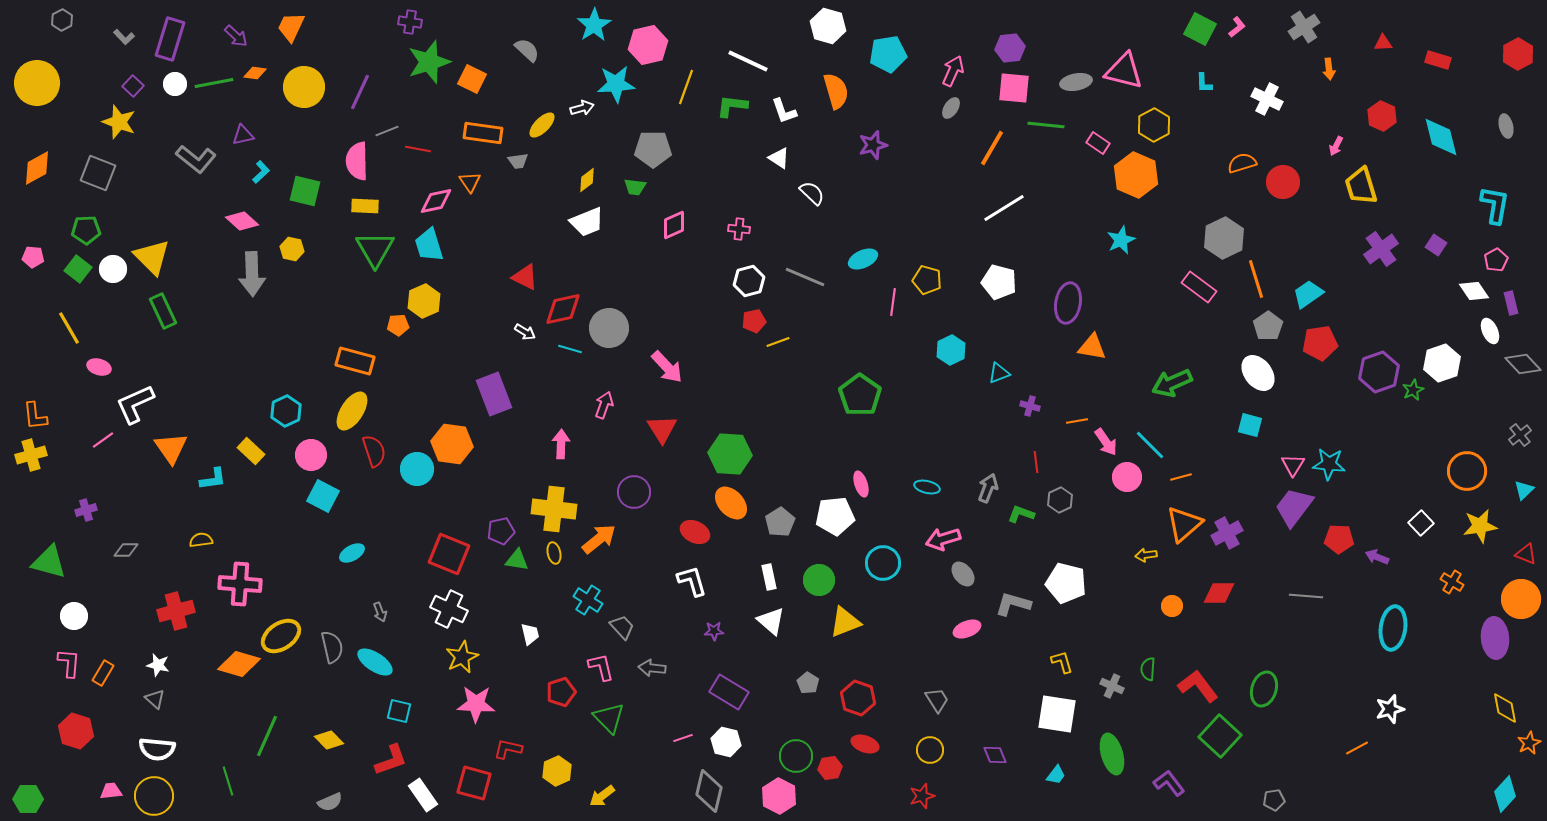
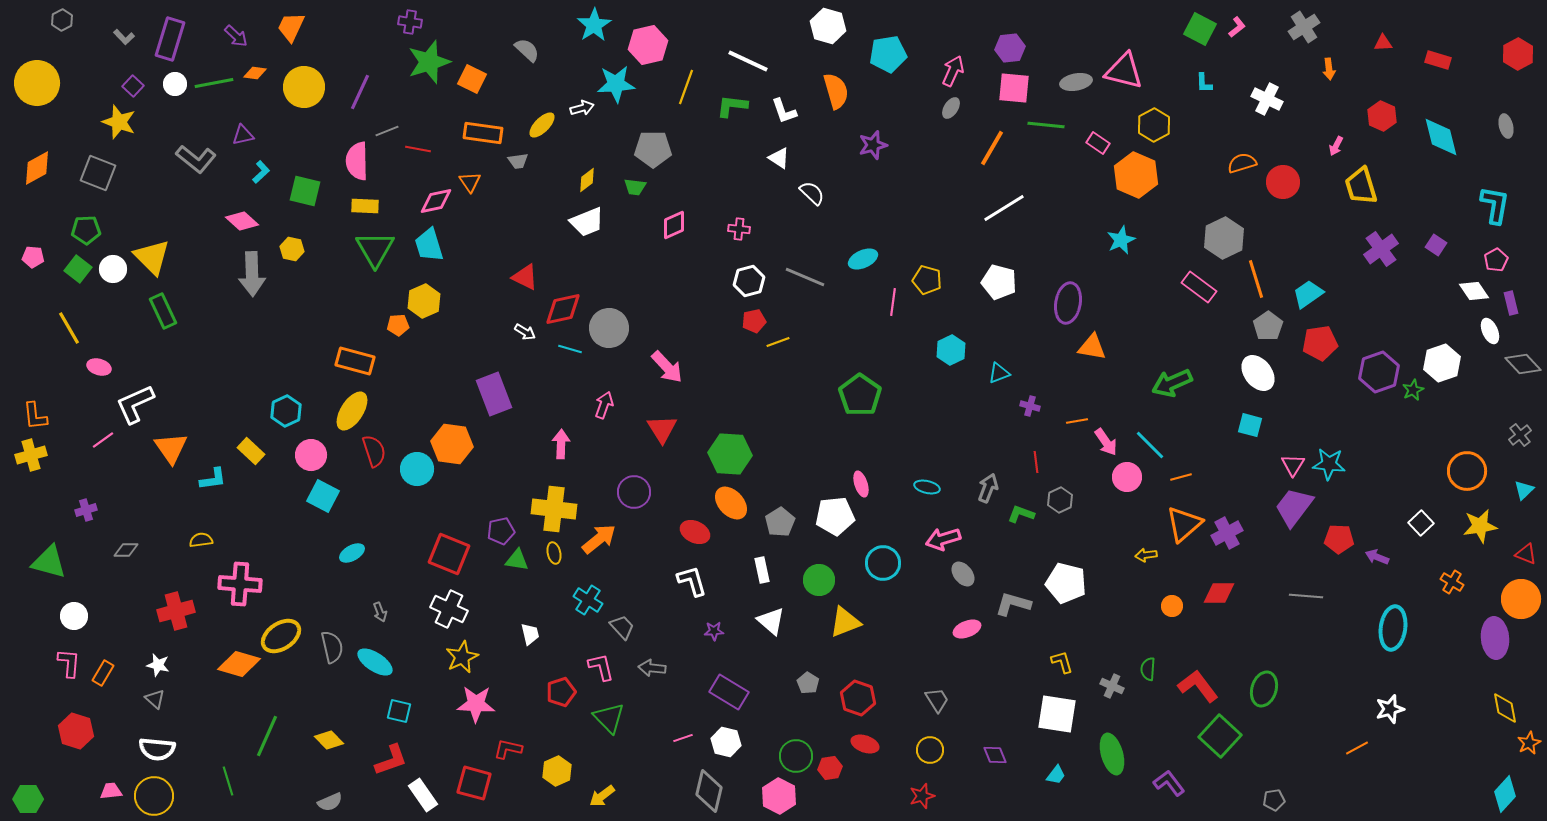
white rectangle at (769, 577): moved 7 px left, 7 px up
